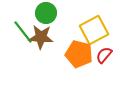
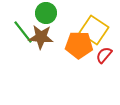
yellow square: rotated 28 degrees counterclockwise
orange pentagon: moved 9 px up; rotated 12 degrees counterclockwise
